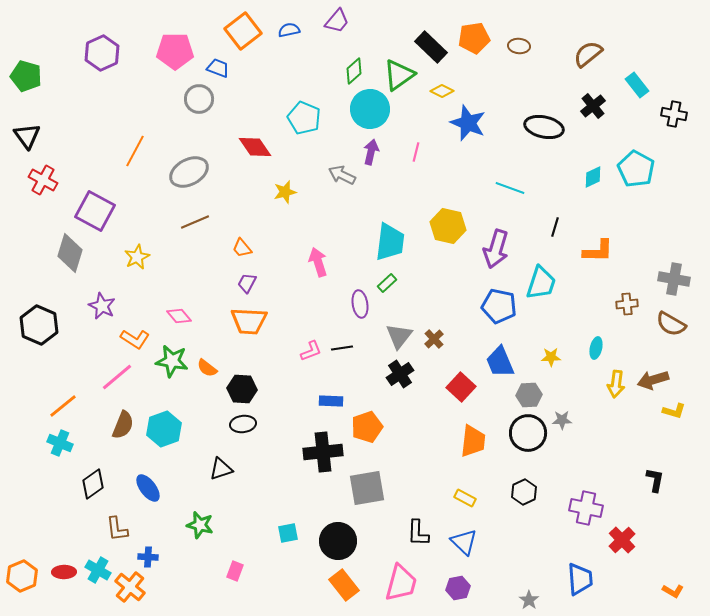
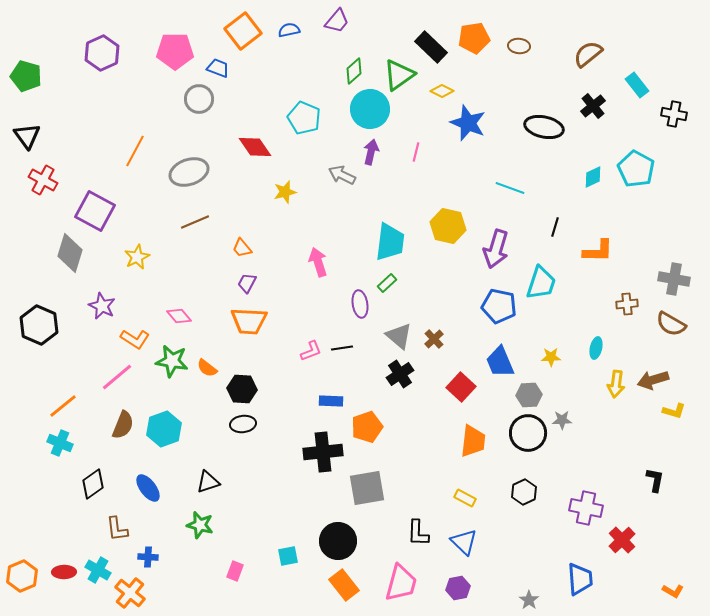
gray ellipse at (189, 172): rotated 9 degrees clockwise
gray triangle at (399, 336): rotated 28 degrees counterclockwise
black triangle at (221, 469): moved 13 px left, 13 px down
cyan square at (288, 533): moved 23 px down
orange cross at (130, 587): moved 6 px down
